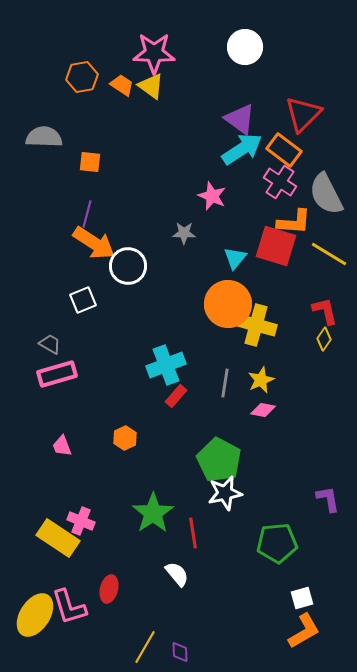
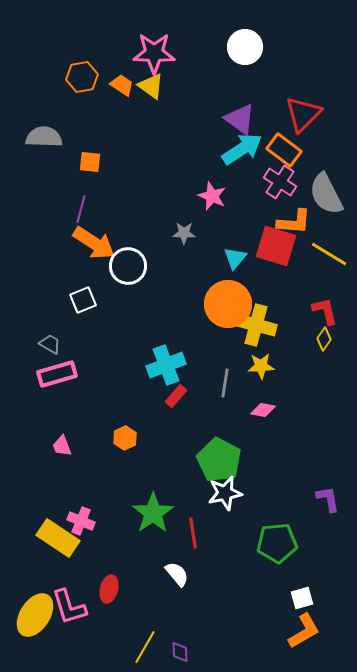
purple line at (87, 214): moved 6 px left, 5 px up
yellow star at (261, 380): moved 14 px up; rotated 20 degrees clockwise
